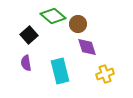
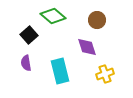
brown circle: moved 19 px right, 4 px up
